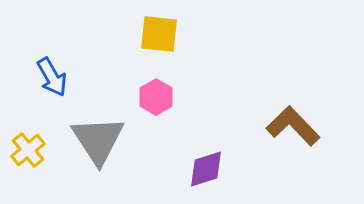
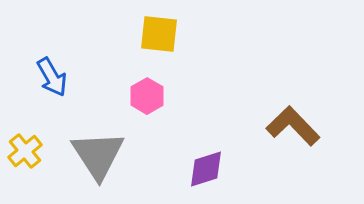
pink hexagon: moved 9 px left, 1 px up
gray triangle: moved 15 px down
yellow cross: moved 3 px left, 1 px down
